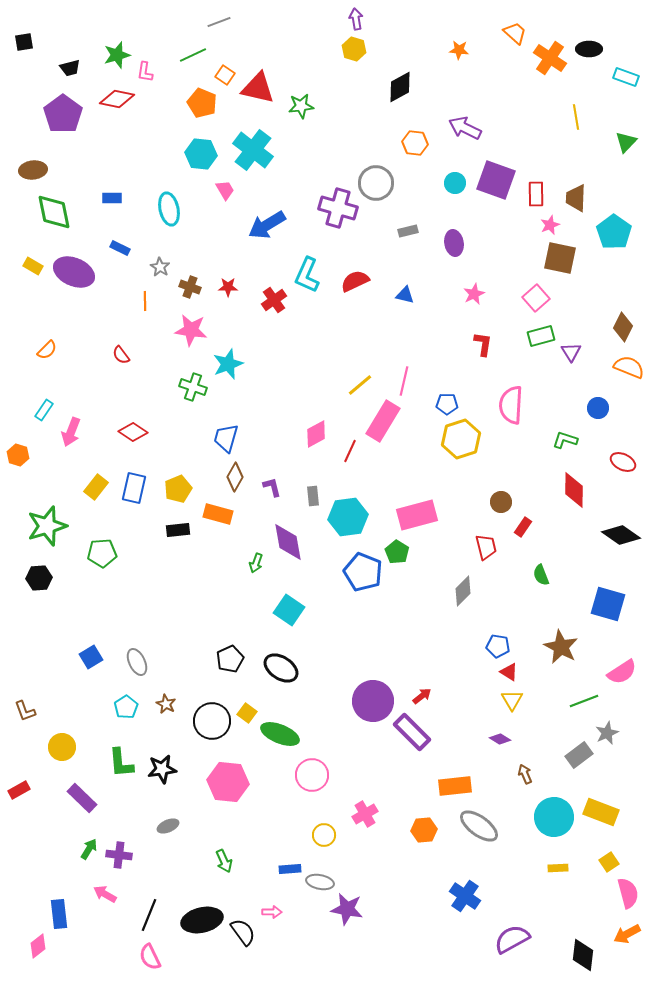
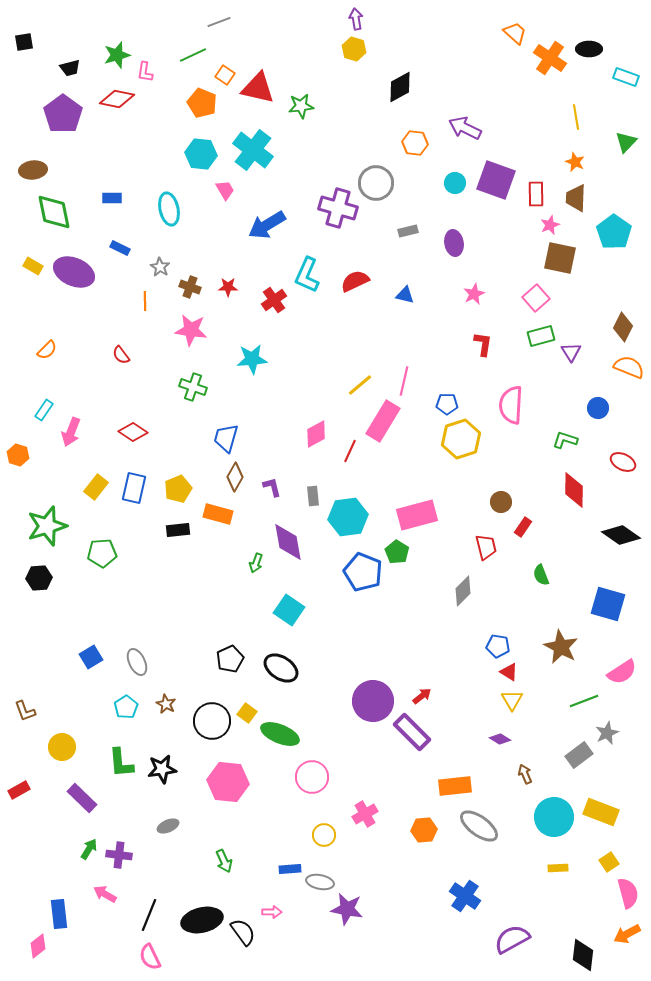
orange star at (459, 50): moved 116 px right, 112 px down; rotated 18 degrees clockwise
cyan star at (228, 364): moved 24 px right, 5 px up; rotated 16 degrees clockwise
pink circle at (312, 775): moved 2 px down
